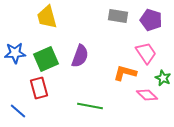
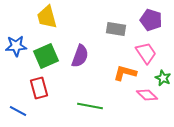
gray rectangle: moved 2 px left, 13 px down
blue star: moved 1 px right, 7 px up
green square: moved 3 px up
blue line: rotated 12 degrees counterclockwise
